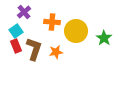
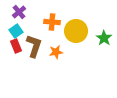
purple cross: moved 5 px left
brown L-shape: moved 3 px up
